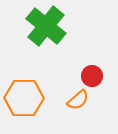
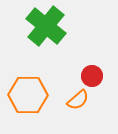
orange hexagon: moved 4 px right, 3 px up
